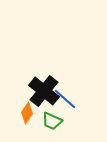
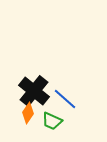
black cross: moved 10 px left
orange diamond: moved 1 px right
